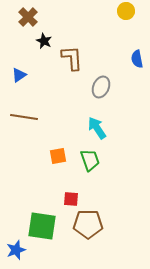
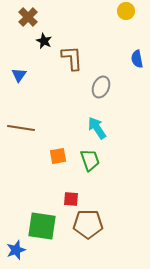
blue triangle: rotated 21 degrees counterclockwise
brown line: moved 3 px left, 11 px down
